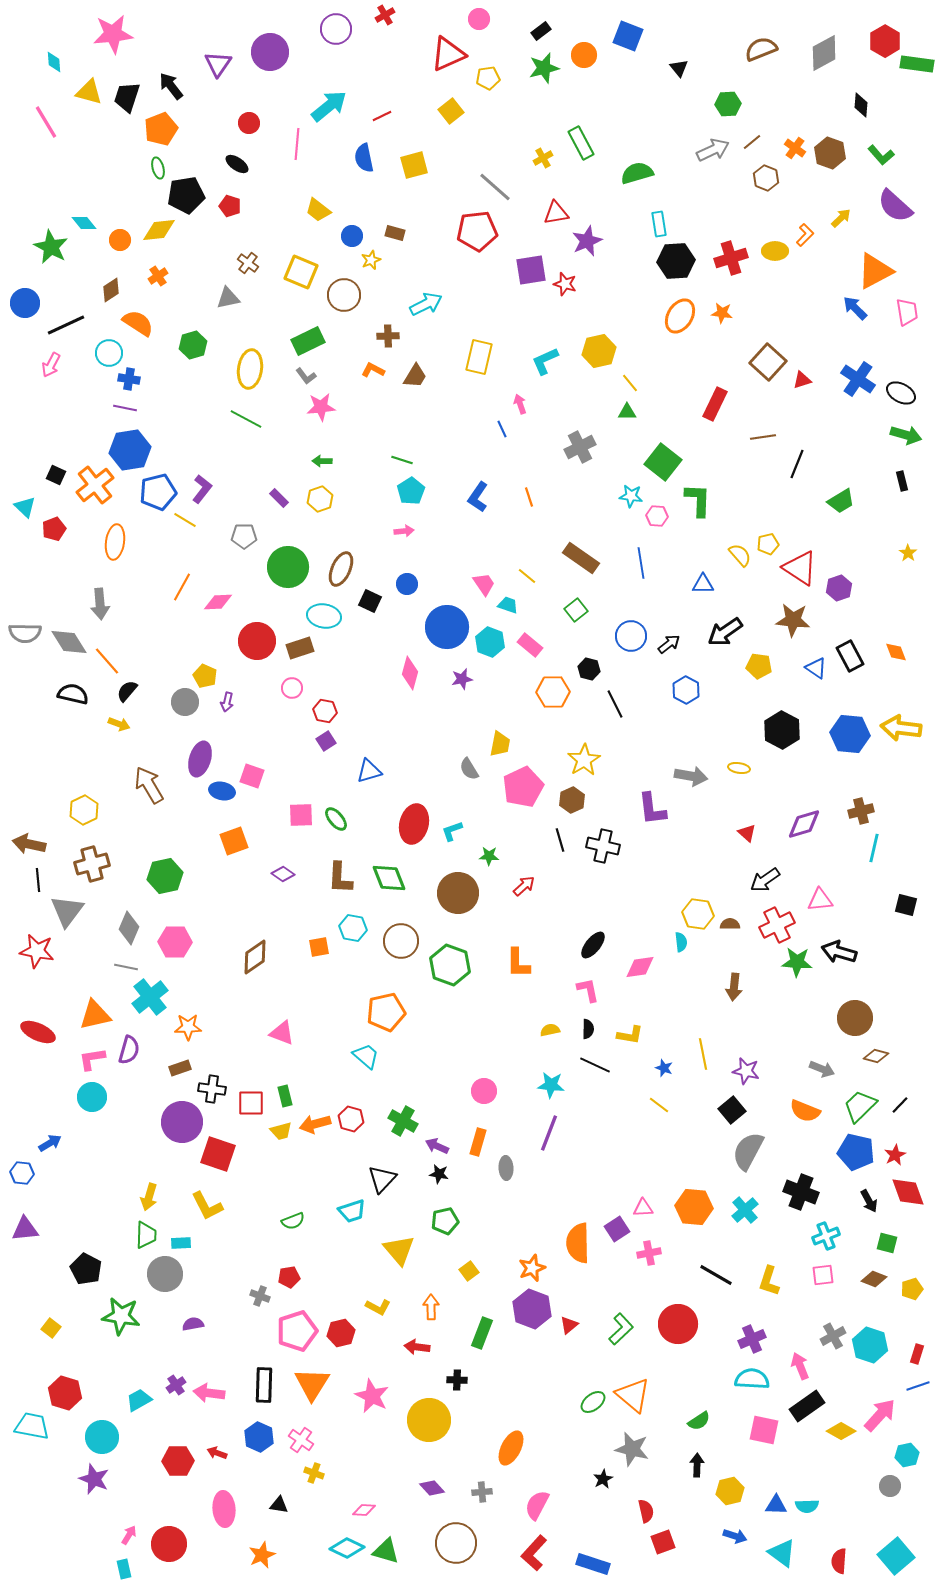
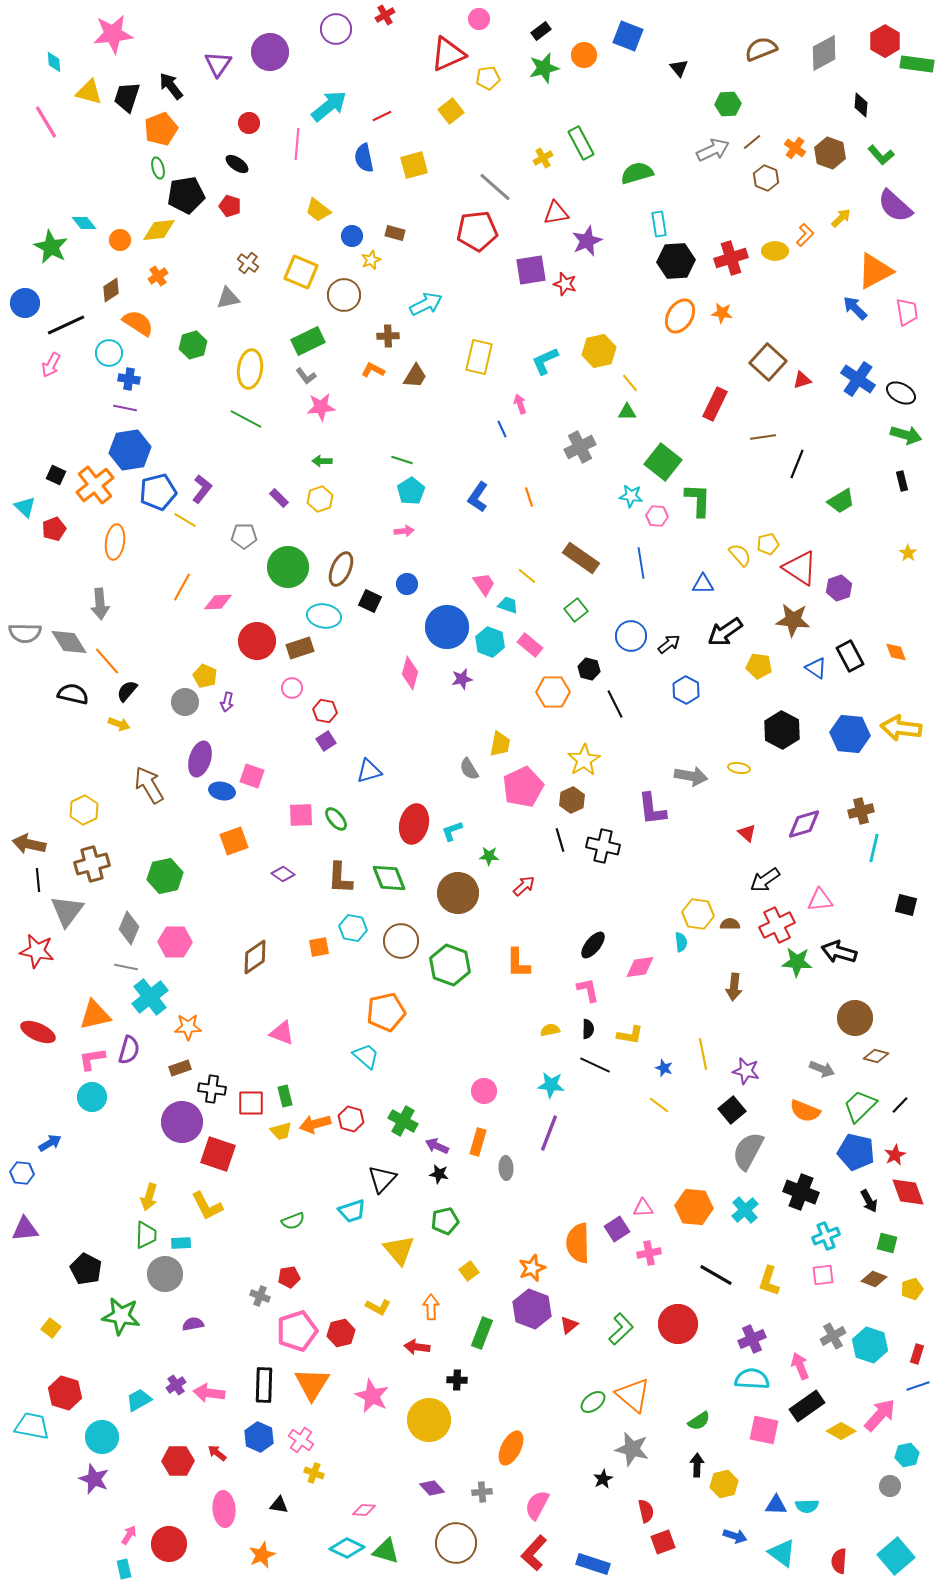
red arrow at (217, 1453): rotated 18 degrees clockwise
yellow hexagon at (730, 1491): moved 6 px left, 7 px up
